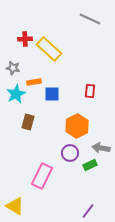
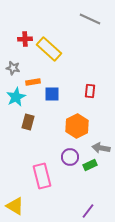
orange rectangle: moved 1 px left
cyan star: moved 3 px down
purple circle: moved 4 px down
pink rectangle: rotated 40 degrees counterclockwise
